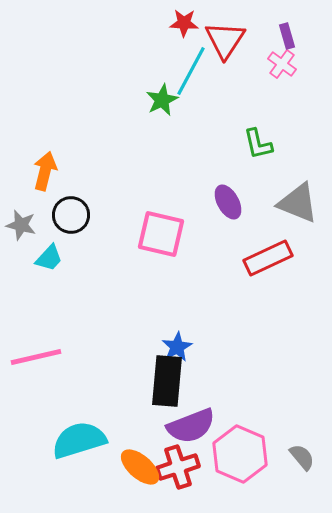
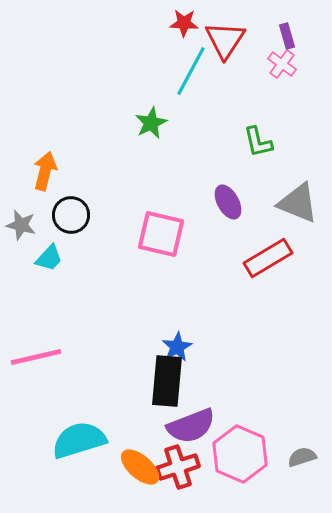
green star: moved 11 px left, 23 px down
green L-shape: moved 2 px up
red rectangle: rotated 6 degrees counterclockwise
gray semicircle: rotated 68 degrees counterclockwise
